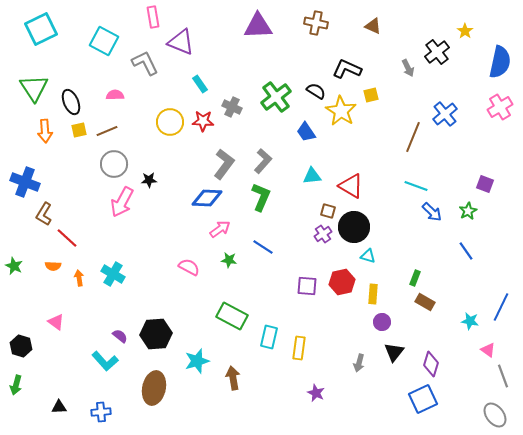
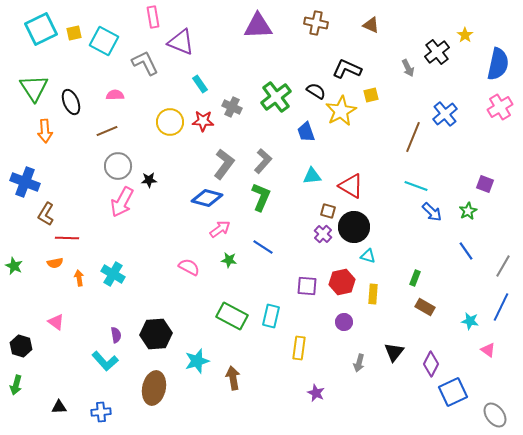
brown triangle at (373, 26): moved 2 px left, 1 px up
yellow star at (465, 31): moved 4 px down
blue semicircle at (500, 62): moved 2 px left, 2 px down
yellow star at (341, 111): rotated 12 degrees clockwise
yellow square at (79, 130): moved 5 px left, 97 px up
blue trapezoid at (306, 132): rotated 15 degrees clockwise
gray circle at (114, 164): moved 4 px right, 2 px down
blue diamond at (207, 198): rotated 12 degrees clockwise
brown L-shape at (44, 214): moved 2 px right
purple cross at (323, 234): rotated 12 degrees counterclockwise
red line at (67, 238): rotated 40 degrees counterclockwise
orange semicircle at (53, 266): moved 2 px right, 3 px up; rotated 14 degrees counterclockwise
brown rectangle at (425, 302): moved 5 px down
purple circle at (382, 322): moved 38 px left
purple semicircle at (120, 336): moved 4 px left, 1 px up; rotated 42 degrees clockwise
cyan rectangle at (269, 337): moved 2 px right, 21 px up
purple diamond at (431, 364): rotated 10 degrees clockwise
gray line at (503, 376): moved 110 px up; rotated 50 degrees clockwise
blue square at (423, 399): moved 30 px right, 7 px up
